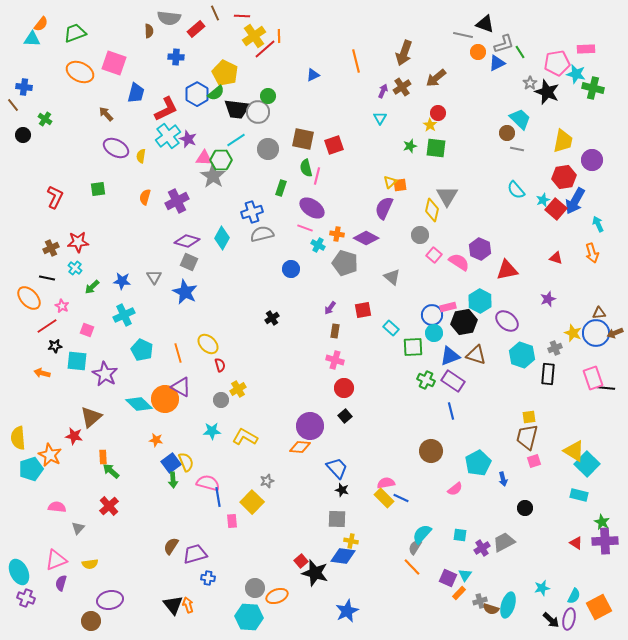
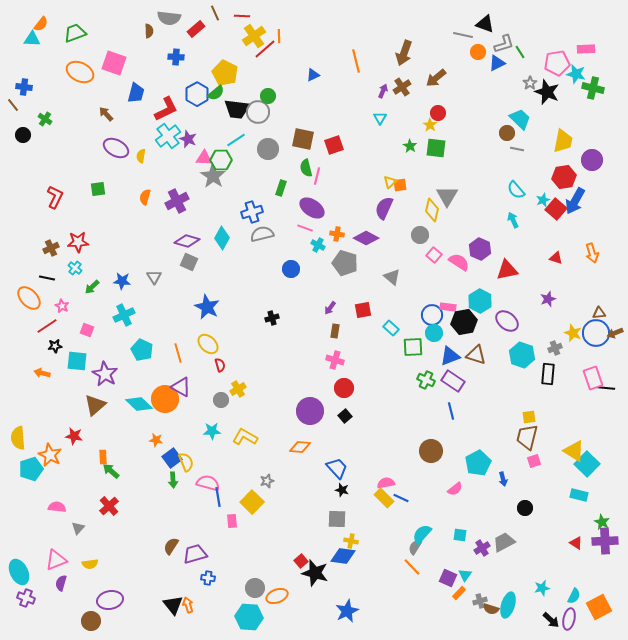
green star at (410, 146): rotated 24 degrees counterclockwise
cyan arrow at (598, 224): moved 85 px left, 4 px up
blue star at (185, 292): moved 22 px right, 15 px down
pink rectangle at (448, 307): rotated 21 degrees clockwise
black cross at (272, 318): rotated 16 degrees clockwise
brown triangle at (91, 417): moved 4 px right, 12 px up
purple circle at (310, 426): moved 15 px up
blue square at (171, 463): moved 1 px right, 5 px up
